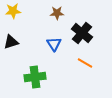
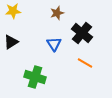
brown star: rotated 16 degrees counterclockwise
black triangle: rotated 14 degrees counterclockwise
green cross: rotated 25 degrees clockwise
